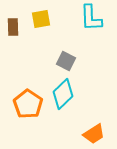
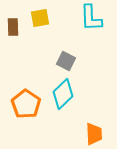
yellow square: moved 1 px left, 1 px up
orange pentagon: moved 2 px left
orange trapezoid: rotated 60 degrees counterclockwise
